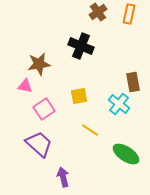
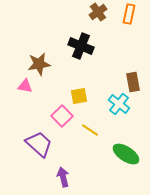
pink square: moved 18 px right, 7 px down; rotated 10 degrees counterclockwise
